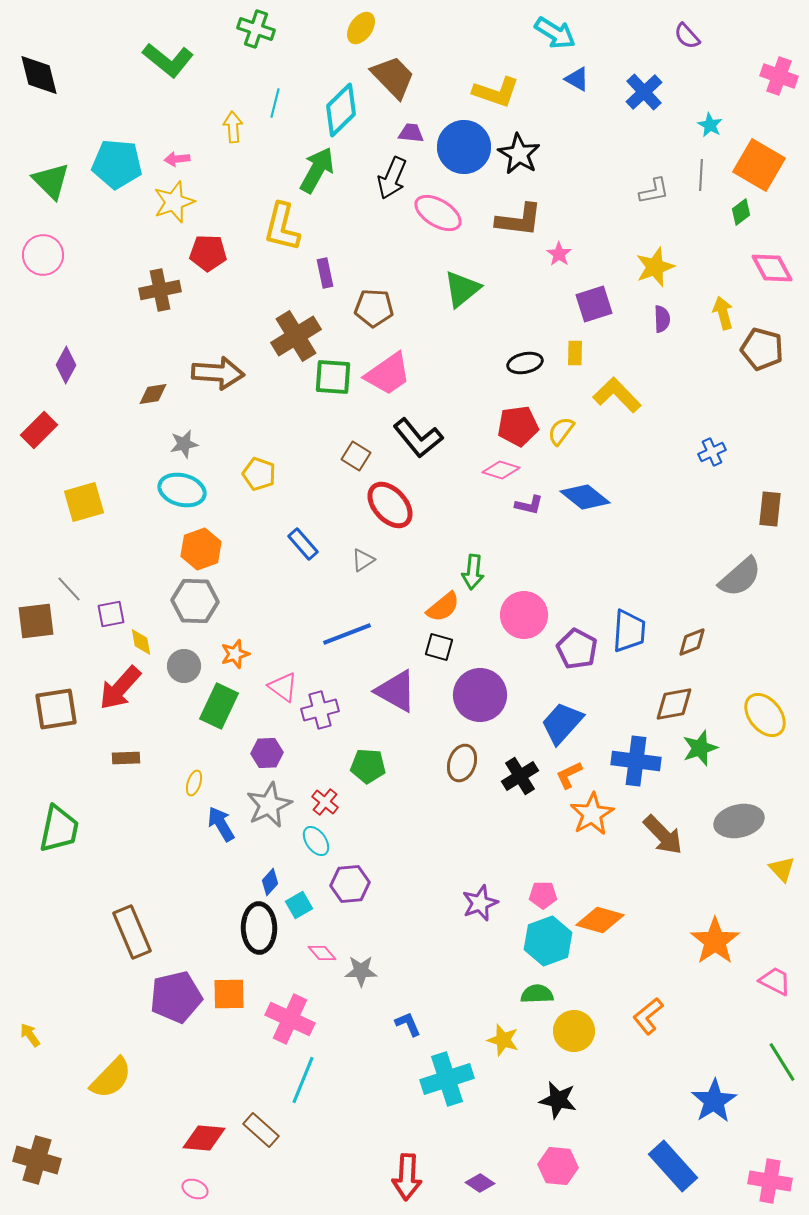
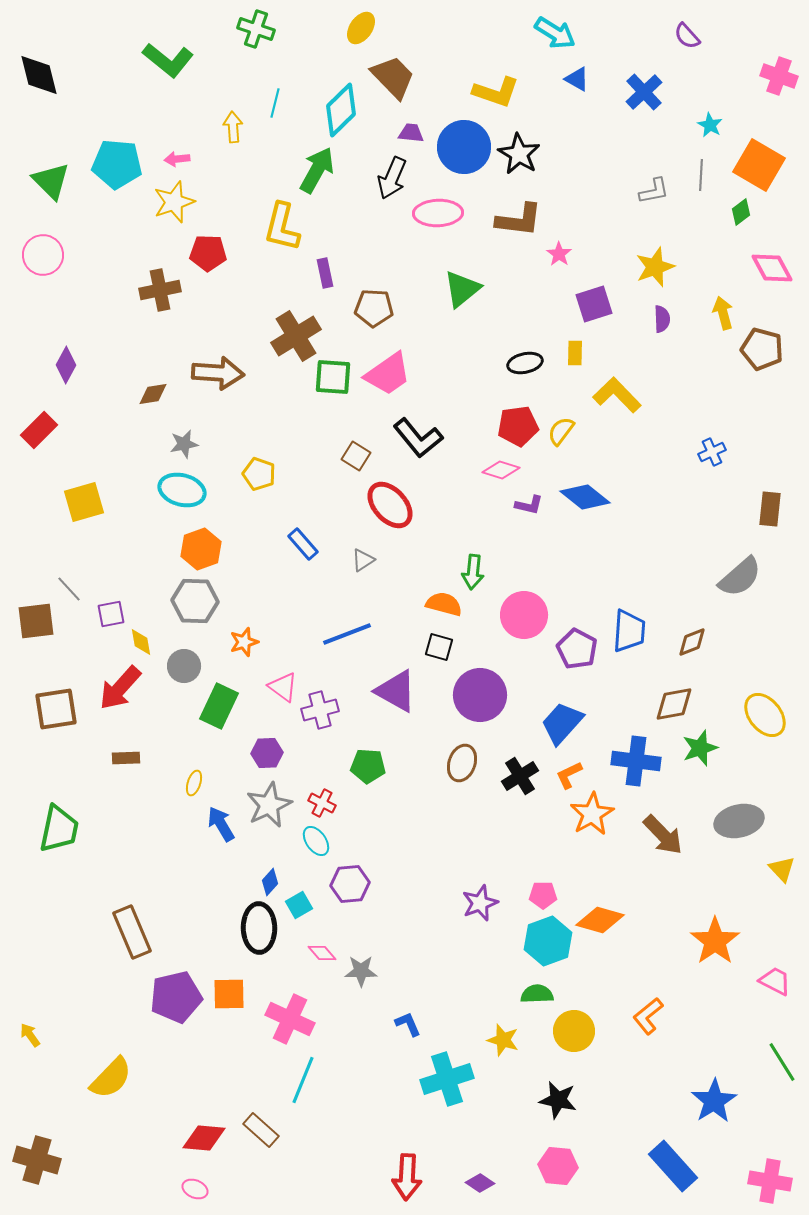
pink ellipse at (438, 213): rotated 33 degrees counterclockwise
orange semicircle at (443, 607): moved 1 px right, 3 px up; rotated 126 degrees counterclockwise
orange star at (235, 654): moved 9 px right, 12 px up
red cross at (325, 802): moved 3 px left, 1 px down; rotated 12 degrees counterclockwise
